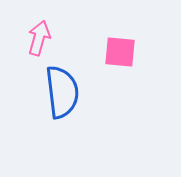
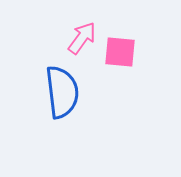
pink arrow: moved 43 px right; rotated 20 degrees clockwise
